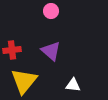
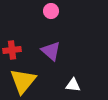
yellow triangle: moved 1 px left
